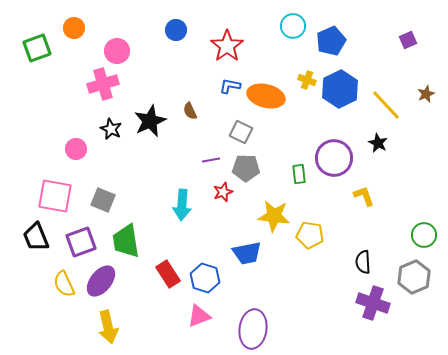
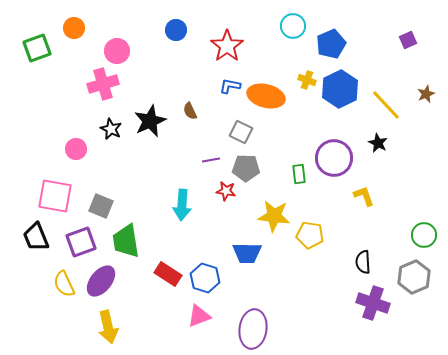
blue pentagon at (331, 41): moved 3 px down
red star at (223, 192): moved 3 px right, 1 px up; rotated 30 degrees clockwise
gray square at (103, 200): moved 2 px left, 6 px down
blue trapezoid at (247, 253): rotated 12 degrees clockwise
red rectangle at (168, 274): rotated 24 degrees counterclockwise
